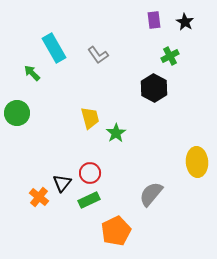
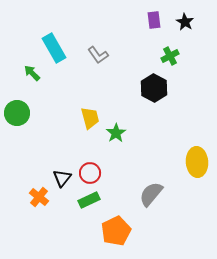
black triangle: moved 5 px up
